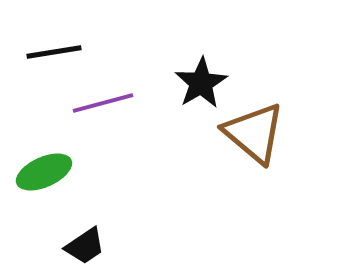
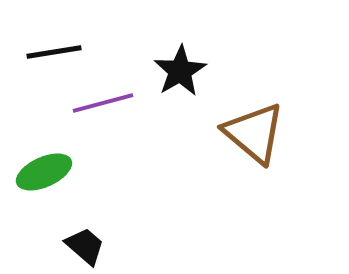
black star: moved 21 px left, 12 px up
black trapezoid: rotated 105 degrees counterclockwise
